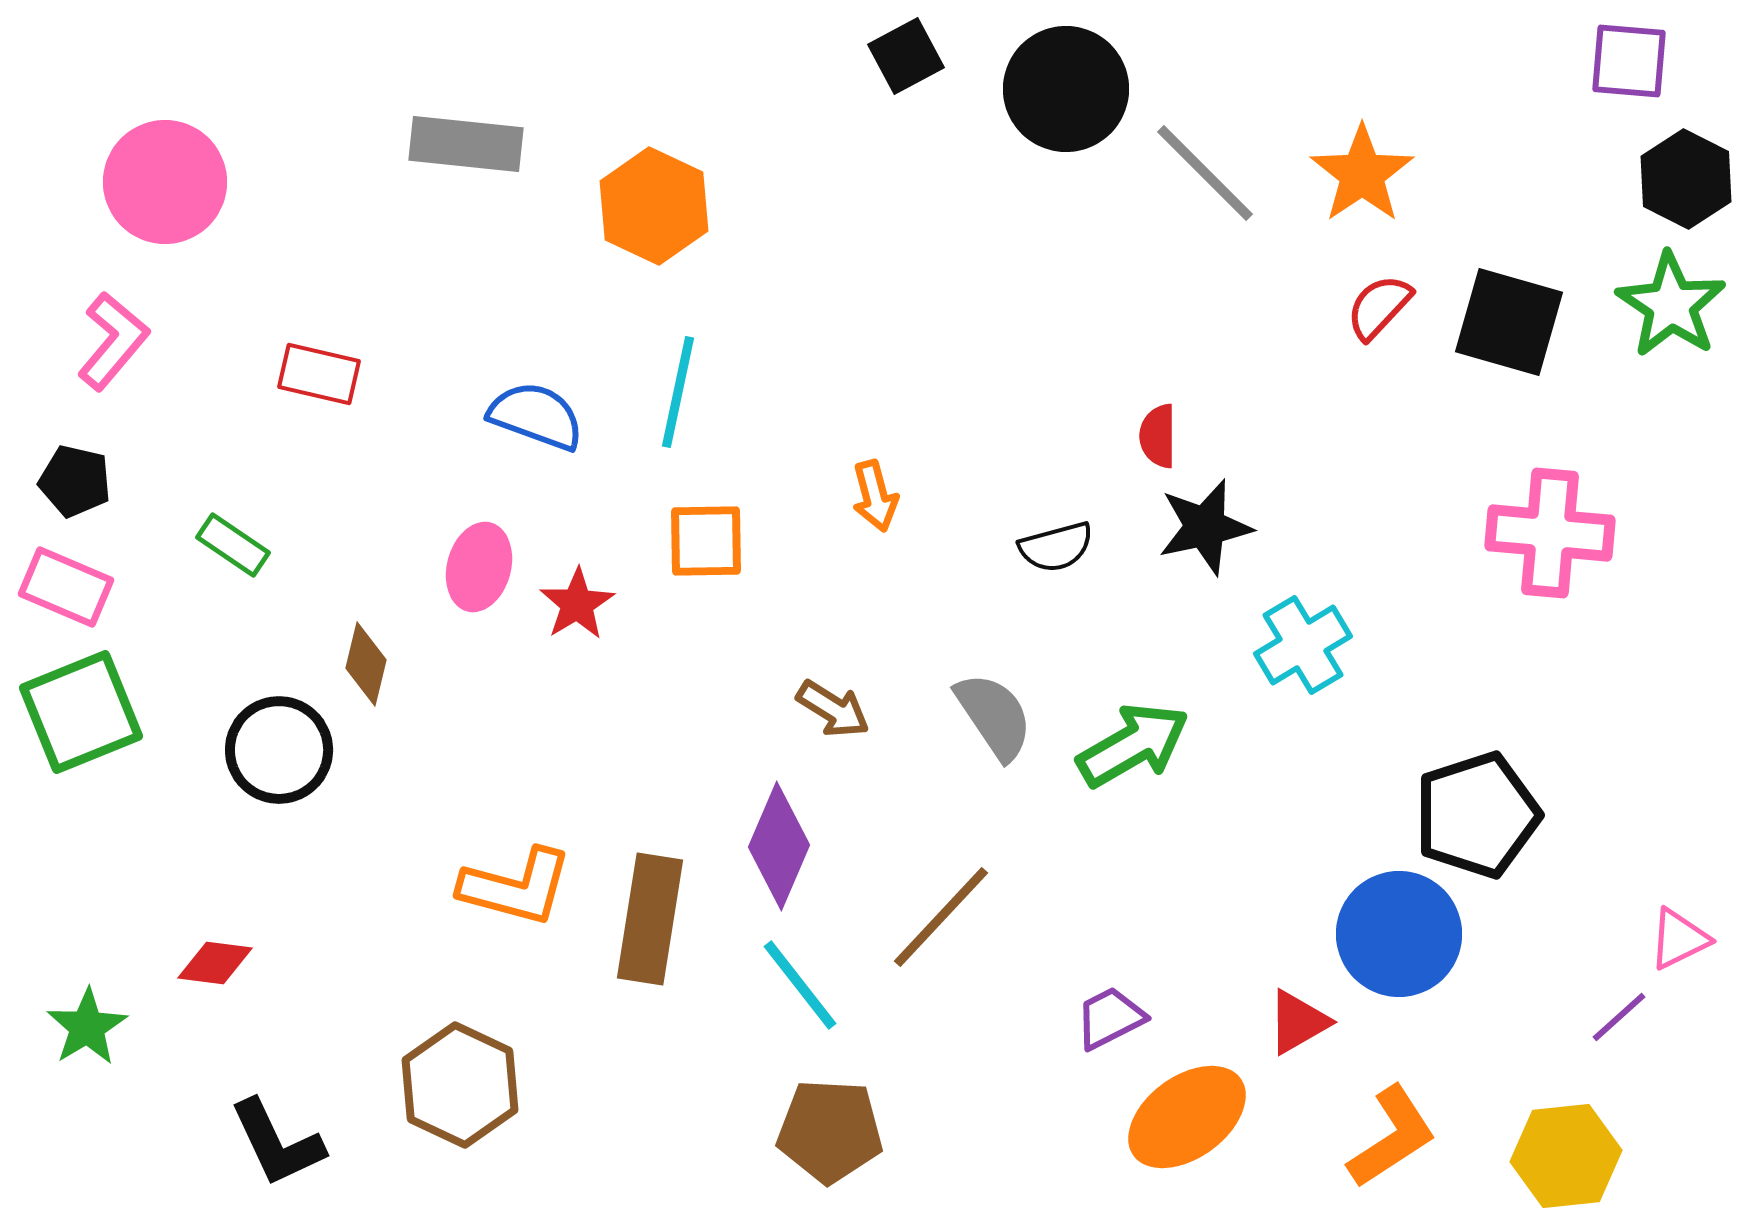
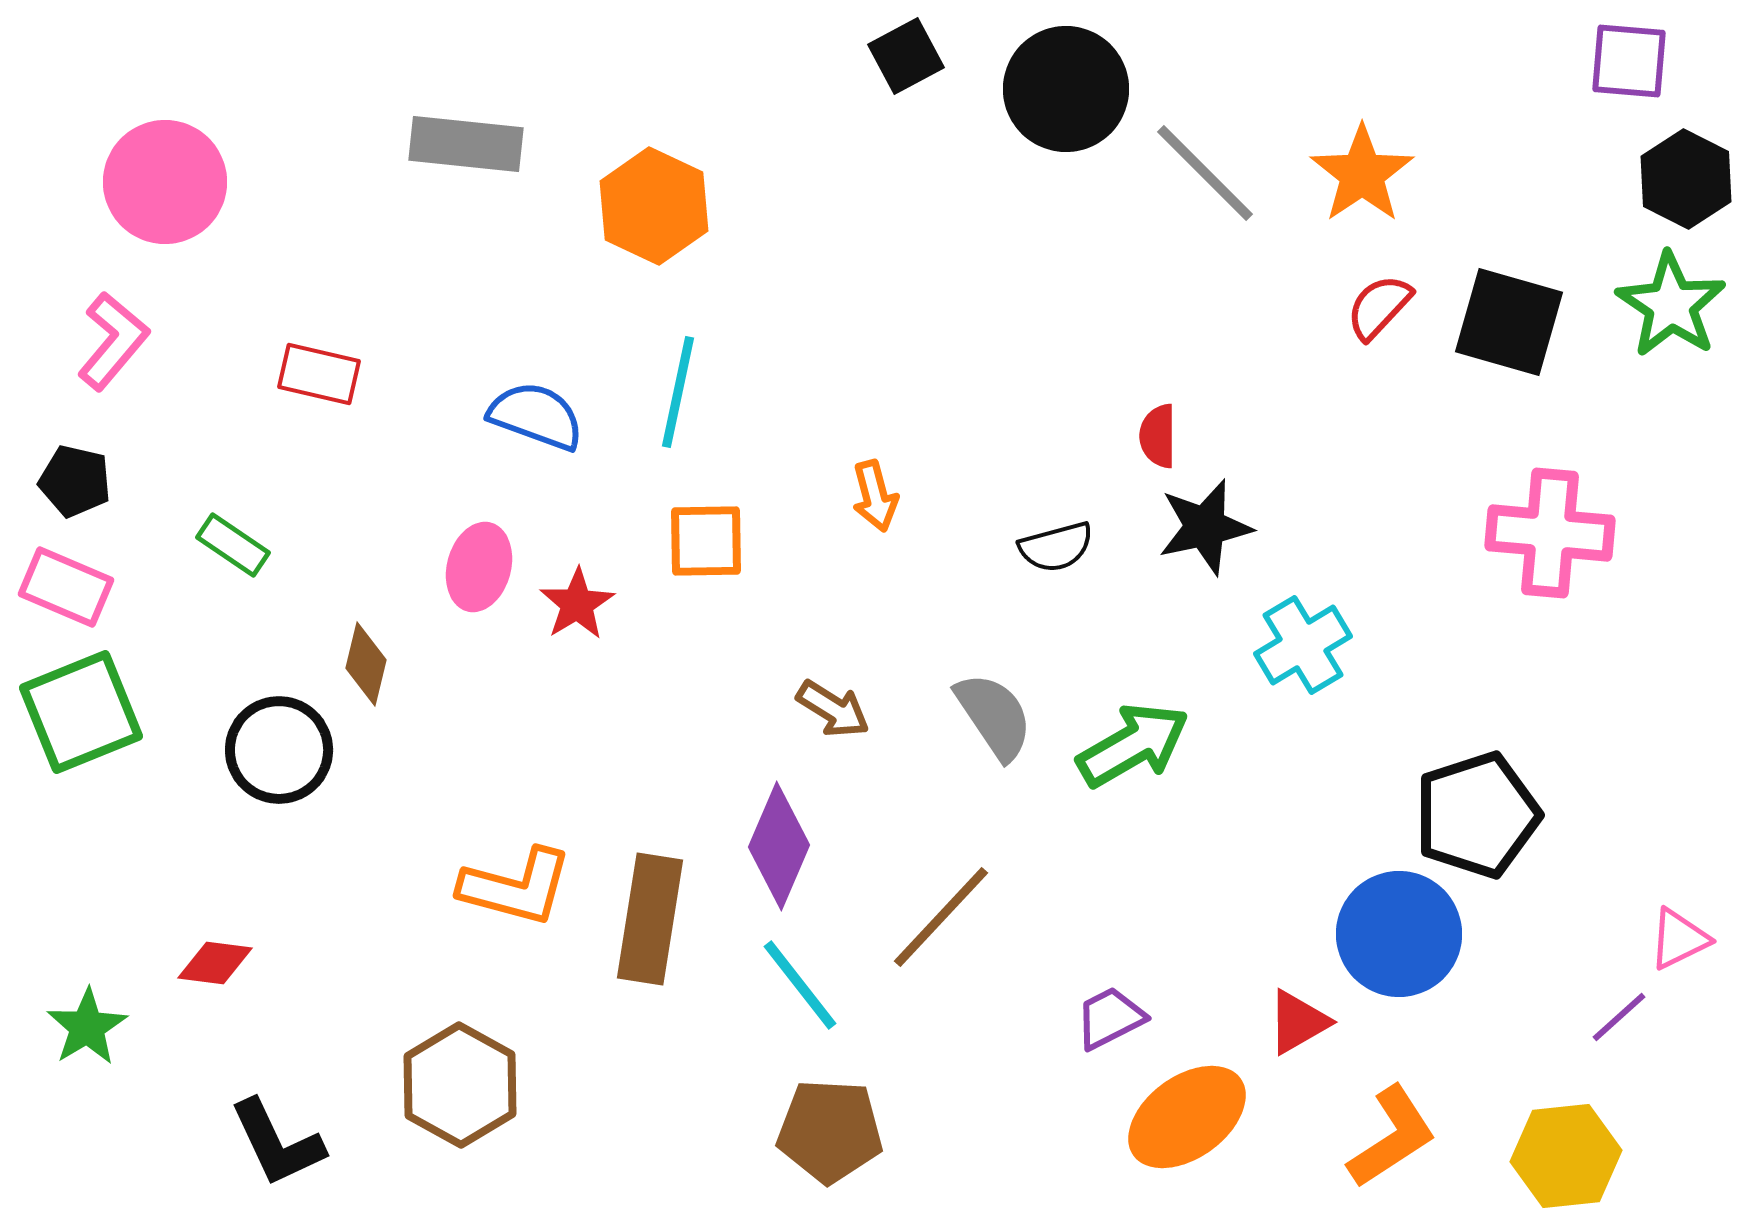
brown hexagon at (460, 1085): rotated 4 degrees clockwise
